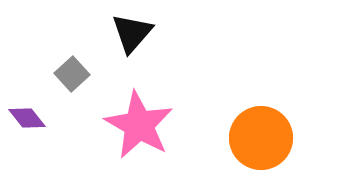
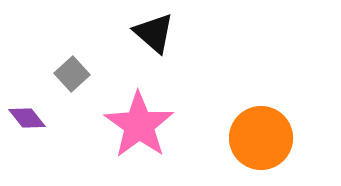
black triangle: moved 22 px right; rotated 30 degrees counterclockwise
pink star: rotated 6 degrees clockwise
